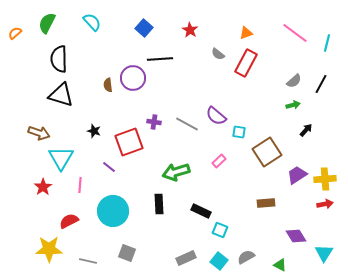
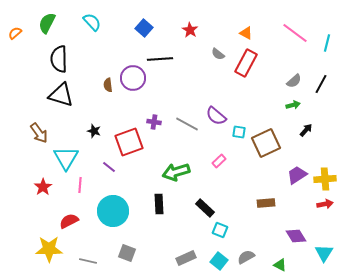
orange triangle at (246, 33): rotated 48 degrees clockwise
brown arrow at (39, 133): rotated 35 degrees clockwise
brown square at (267, 152): moved 1 px left, 9 px up; rotated 8 degrees clockwise
cyan triangle at (61, 158): moved 5 px right
black rectangle at (201, 211): moved 4 px right, 3 px up; rotated 18 degrees clockwise
